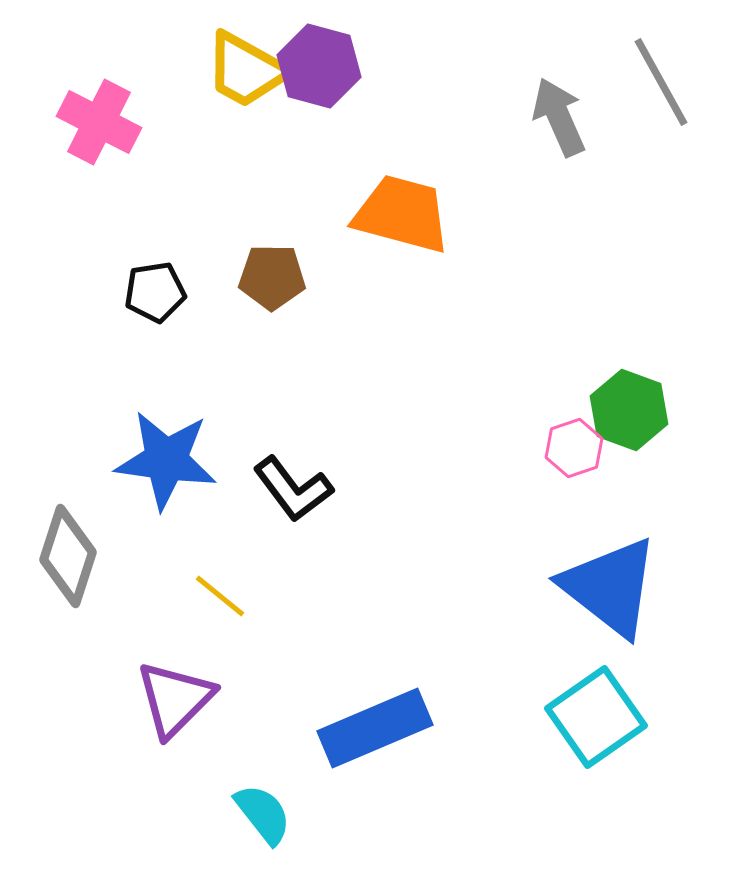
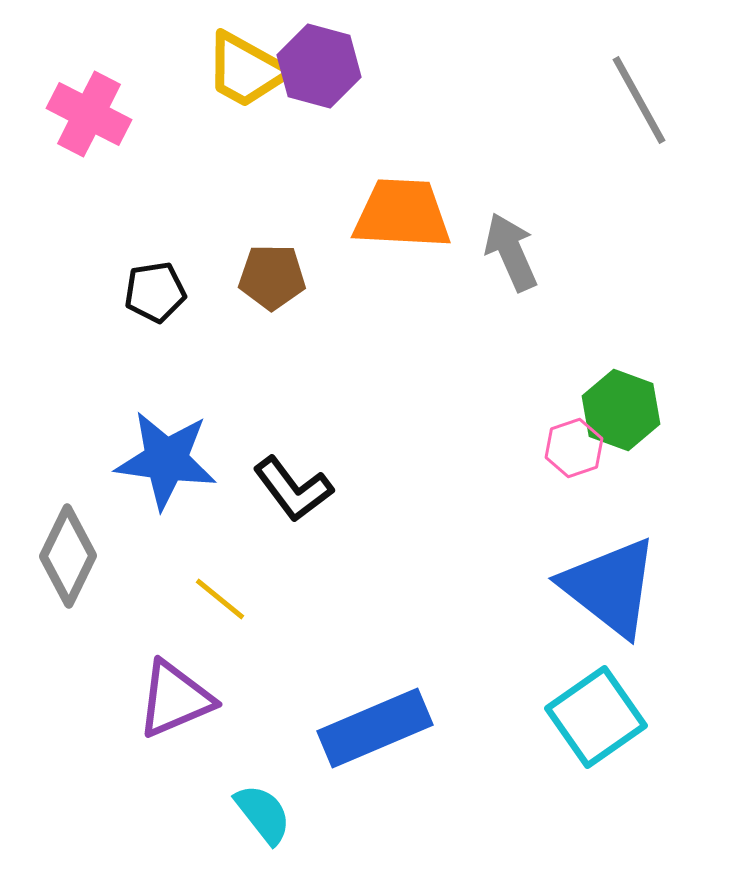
gray line: moved 22 px left, 18 px down
gray arrow: moved 48 px left, 135 px down
pink cross: moved 10 px left, 8 px up
orange trapezoid: rotated 12 degrees counterclockwise
green hexagon: moved 8 px left
gray diamond: rotated 8 degrees clockwise
yellow line: moved 3 px down
purple triangle: rotated 22 degrees clockwise
